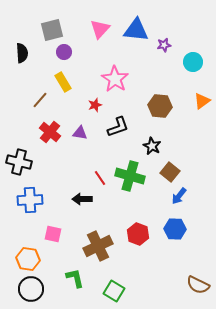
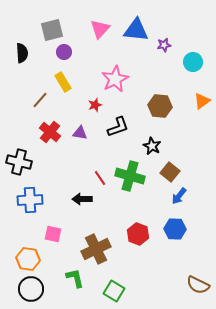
pink star: rotated 12 degrees clockwise
brown cross: moved 2 px left, 3 px down
